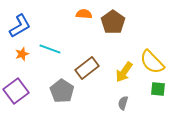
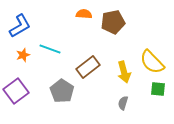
brown pentagon: rotated 25 degrees clockwise
orange star: moved 1 px right, 1 px down
brown rectangle: moved 1 px right, 1 px up
yellow arrow: rotated 50 degrees counterclockwise
